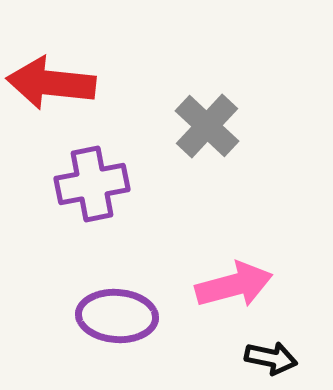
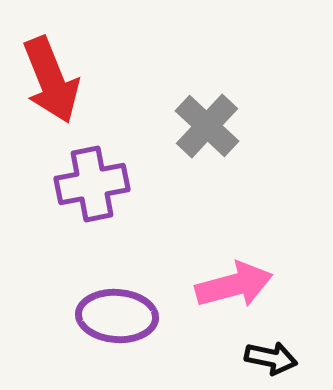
red arrow: moved 3 px up; rotated 118 degrees counterclockwise
